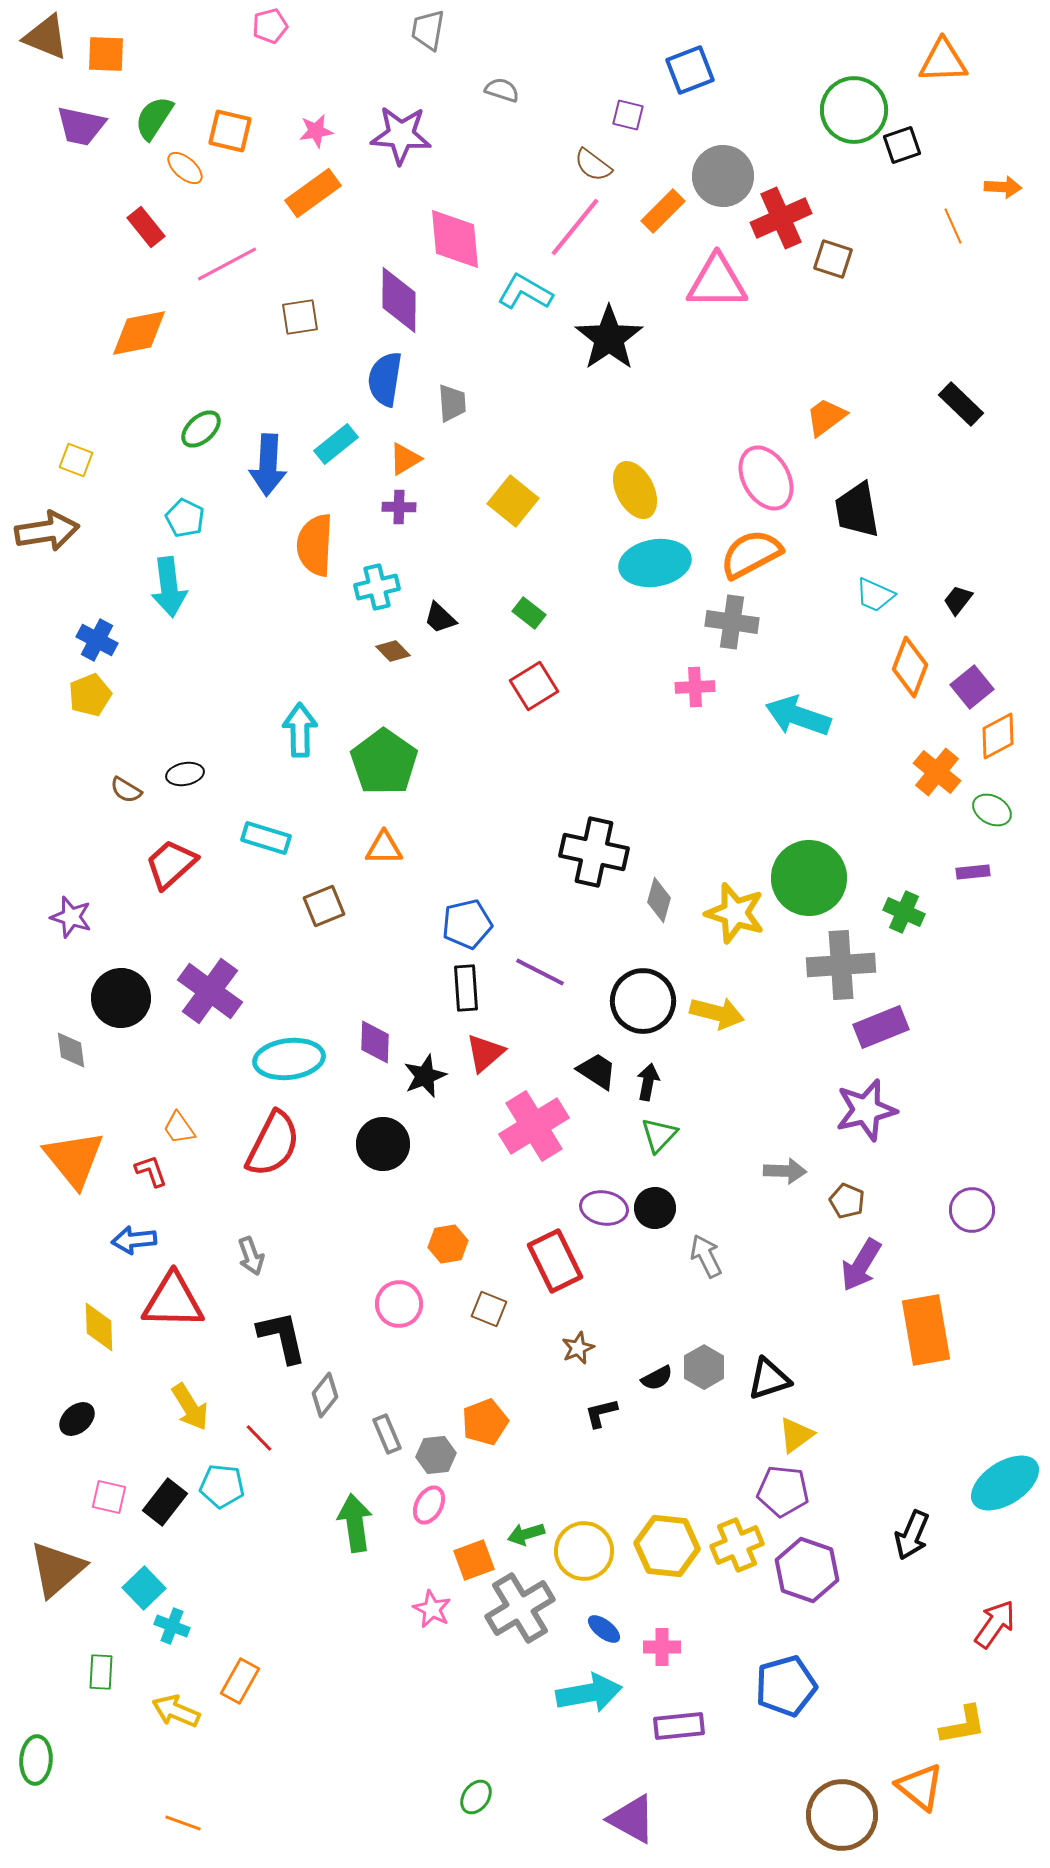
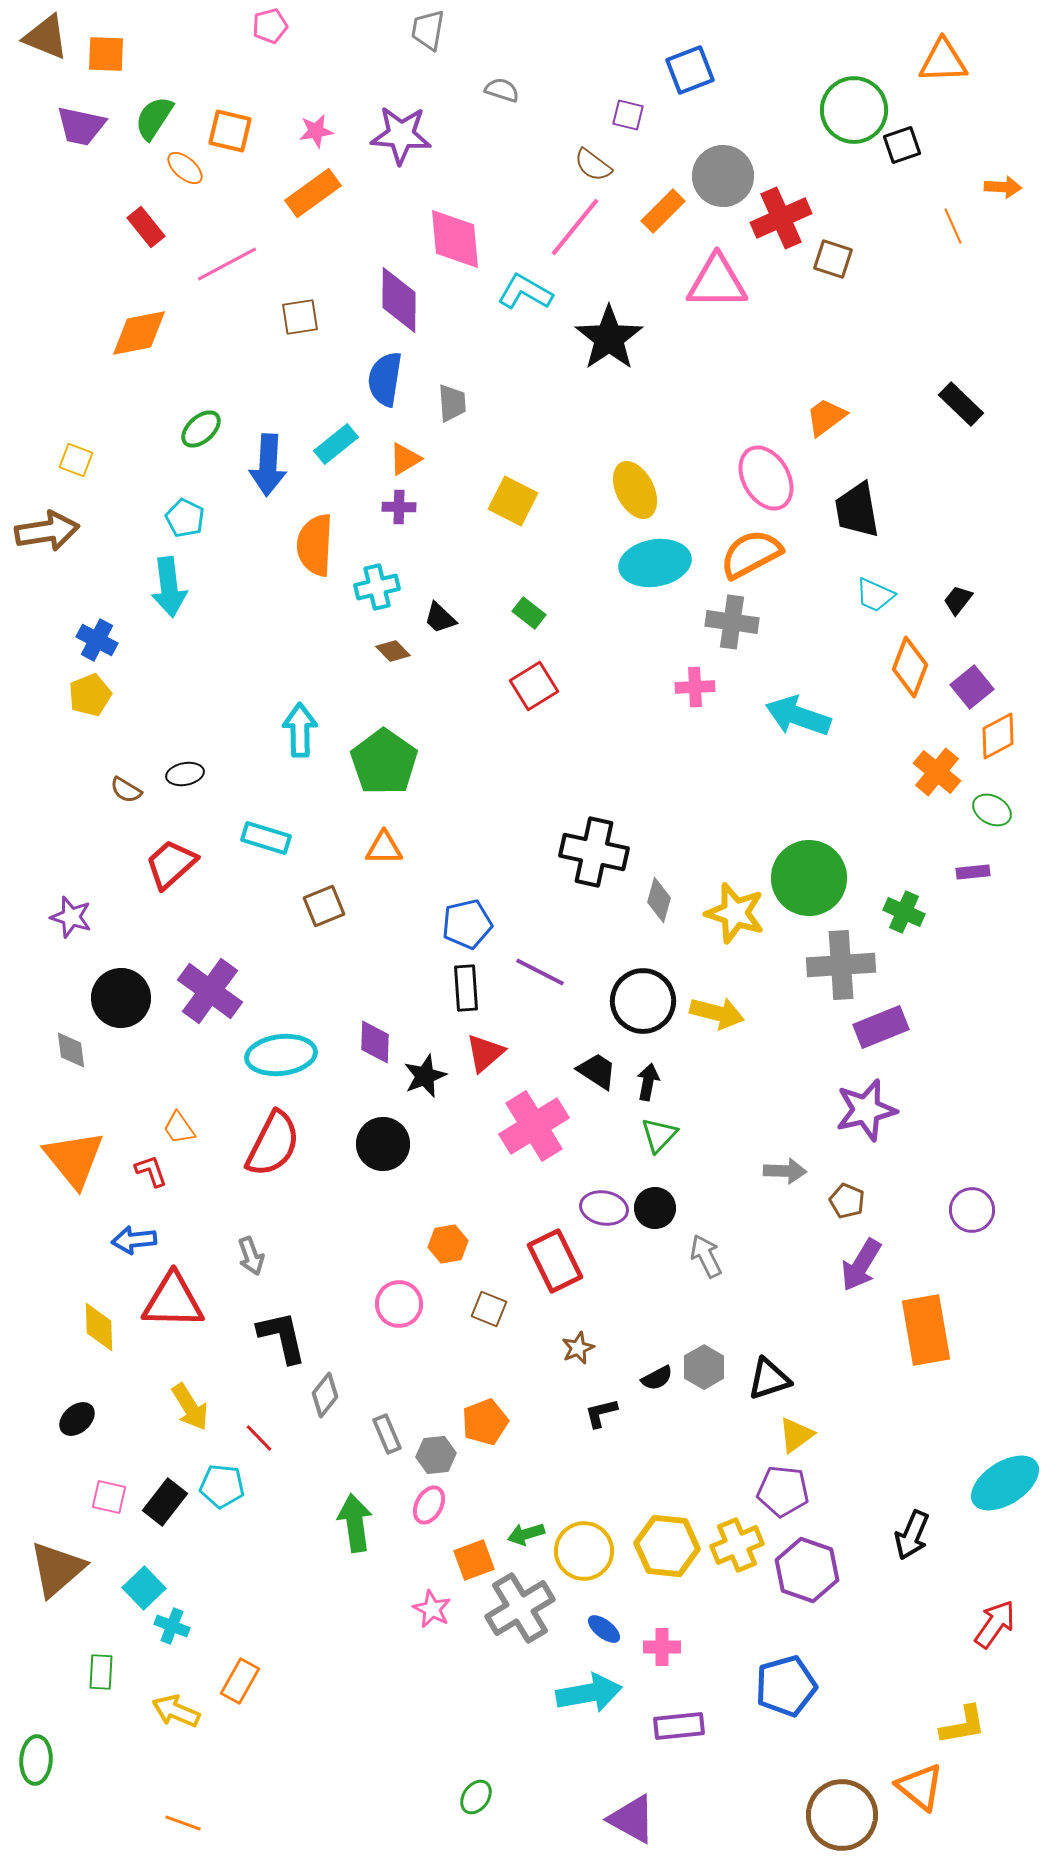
yellow square at (513, 501): rotated 12 degrees counterclockwise
cyan ellipse at (289, 1059): moved 8 px left, 4 px up
